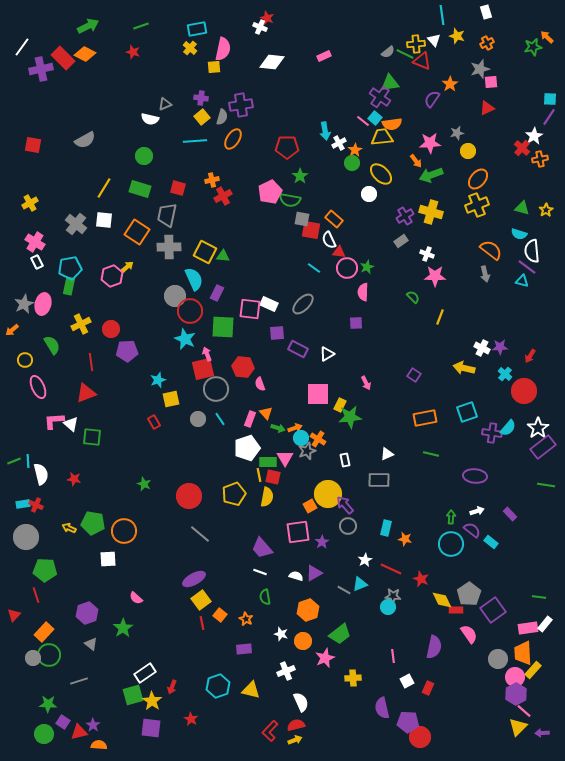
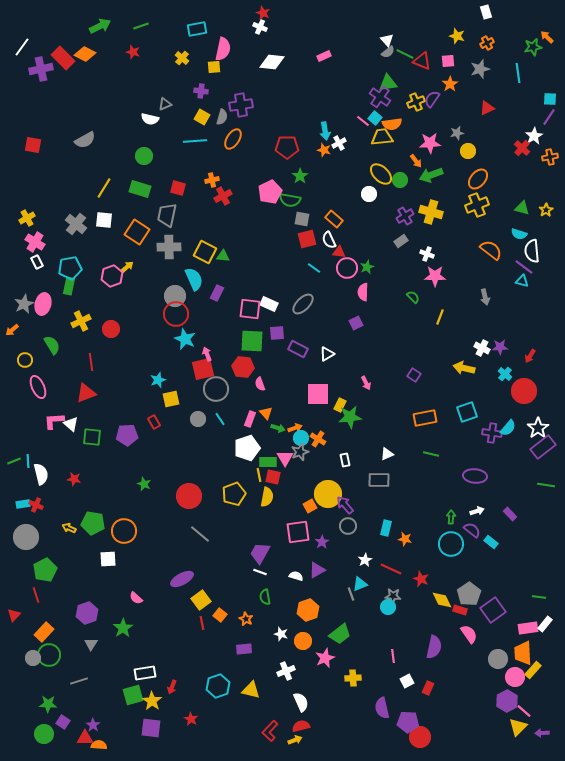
cyan line at (442, 15): moved 76 px right, 58 px down
red star at (267, 18): moved 4 px left, 5 px up
green arrow at (88, 26): moved 12 px right
white triangle at (434, 40): moved 47 px left
yellow cross at (416, 44): moved 58 px down; rotated 18 degrees counterclockwise
yellow cross at (190, 48): moved 8 px left, 10 px down
pink square at (491, 82): moved 43 px left, 21 px up
green triangle at (390, 83): moved 2 px left
purple cross at (201, 98): moved 7 px up
yellow square at (202, 117): rotated 21 degrees counterclockwise
orange star at (355, 150): moved 31 px left; rotated 24 degrees counterclockwise
orange cross at (540, 159): moved 10 px right, 2 px up
green circle at (352, 163): moved 48 px right, 17 px down
yellow cross at (30, 203): moved 3 px left, 15 px down
red square at (311, 230): moved 4 px left, 9 px down; rotated 24 degrees counterclockwise
purple line at (527, 267): moved 3 px left
gray arrow at (485, 274): moved 23 px down
red circle at (190, 311): moved 14 px left, 3 px down
purple square at (356, 323): rotated 24 degrees counterclockwise
yellow cross at (81, 324): moved 3 px up
green square at (223, 327): moved 29 px right, 14 px down
purple pentagon at (127, 351): moved 84 px down
gray star at (307, 451): moved 7 px left, 1 px down
purple trapezoid at (262, 548): moved 2 px left, 5 px down; rotated 70 degrees clockwise
green pentagon at (45, 570): rotated 30 degrees counterclockwise
purple triangle at (314, 573): moved 3 px right, 3 px up
purple ellipse at (194, 579): moved 12 px left
gray line at (344, 590): moved 7 px right, 4 px down; rotated 40 degrees clockwise
red rectangle at (456, 610): moved 4 px right; rotated 16 degrees clockwise
gray triangle at (91, 644): rotated 24 degrees clockwise
white rectangle at (145, 673): rotated 25 degrees clockwise
purple hexagon at (516, 694): moved 9 px left, 7 px down
red semicircle at (296, 725): moved 5 px right, 1 px down
red triangle at (79, 732): moved 6 px right, 6 px down; rotated 12 degrees clockwise
